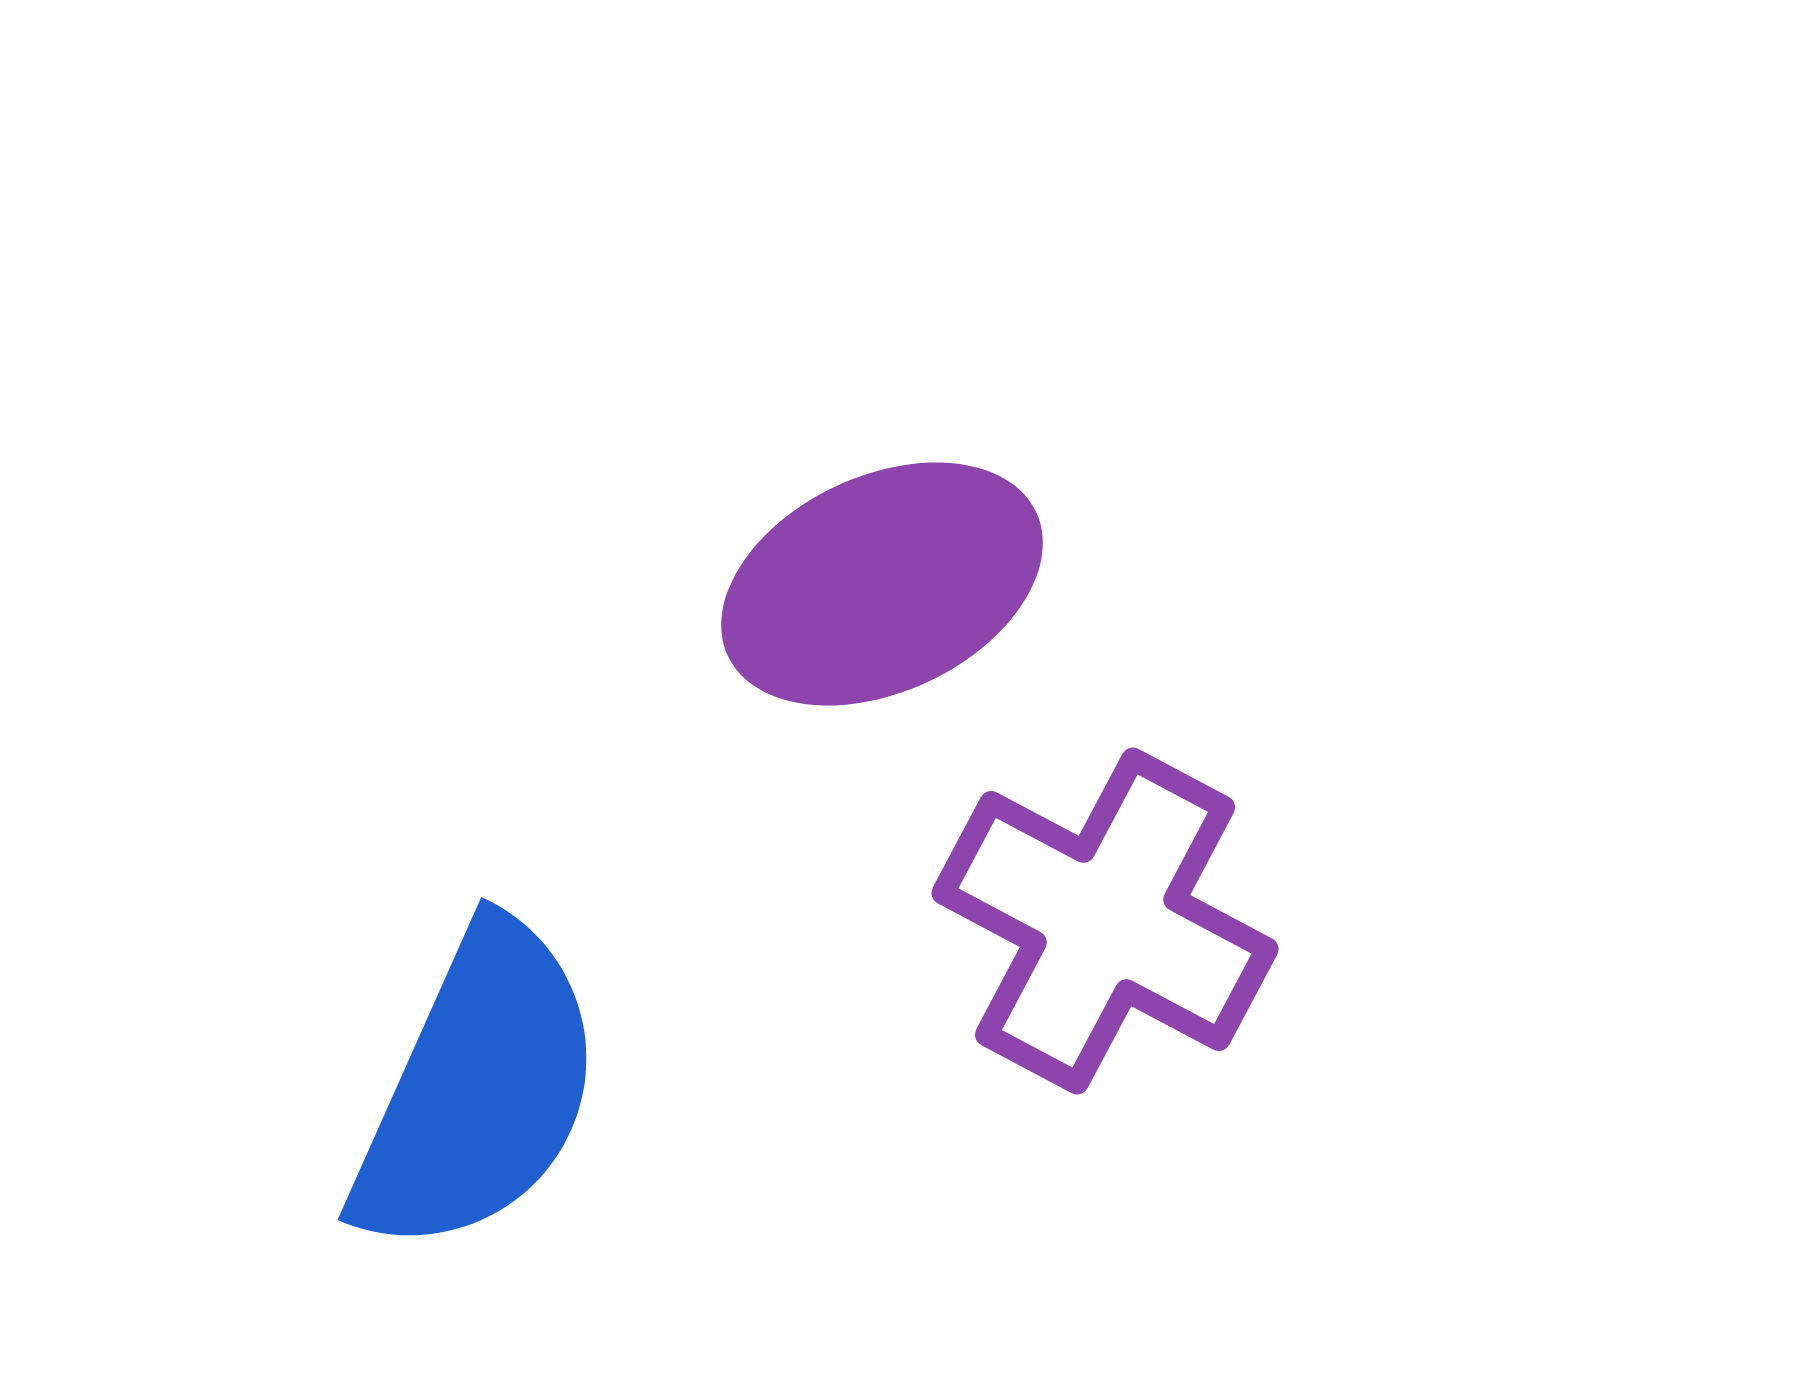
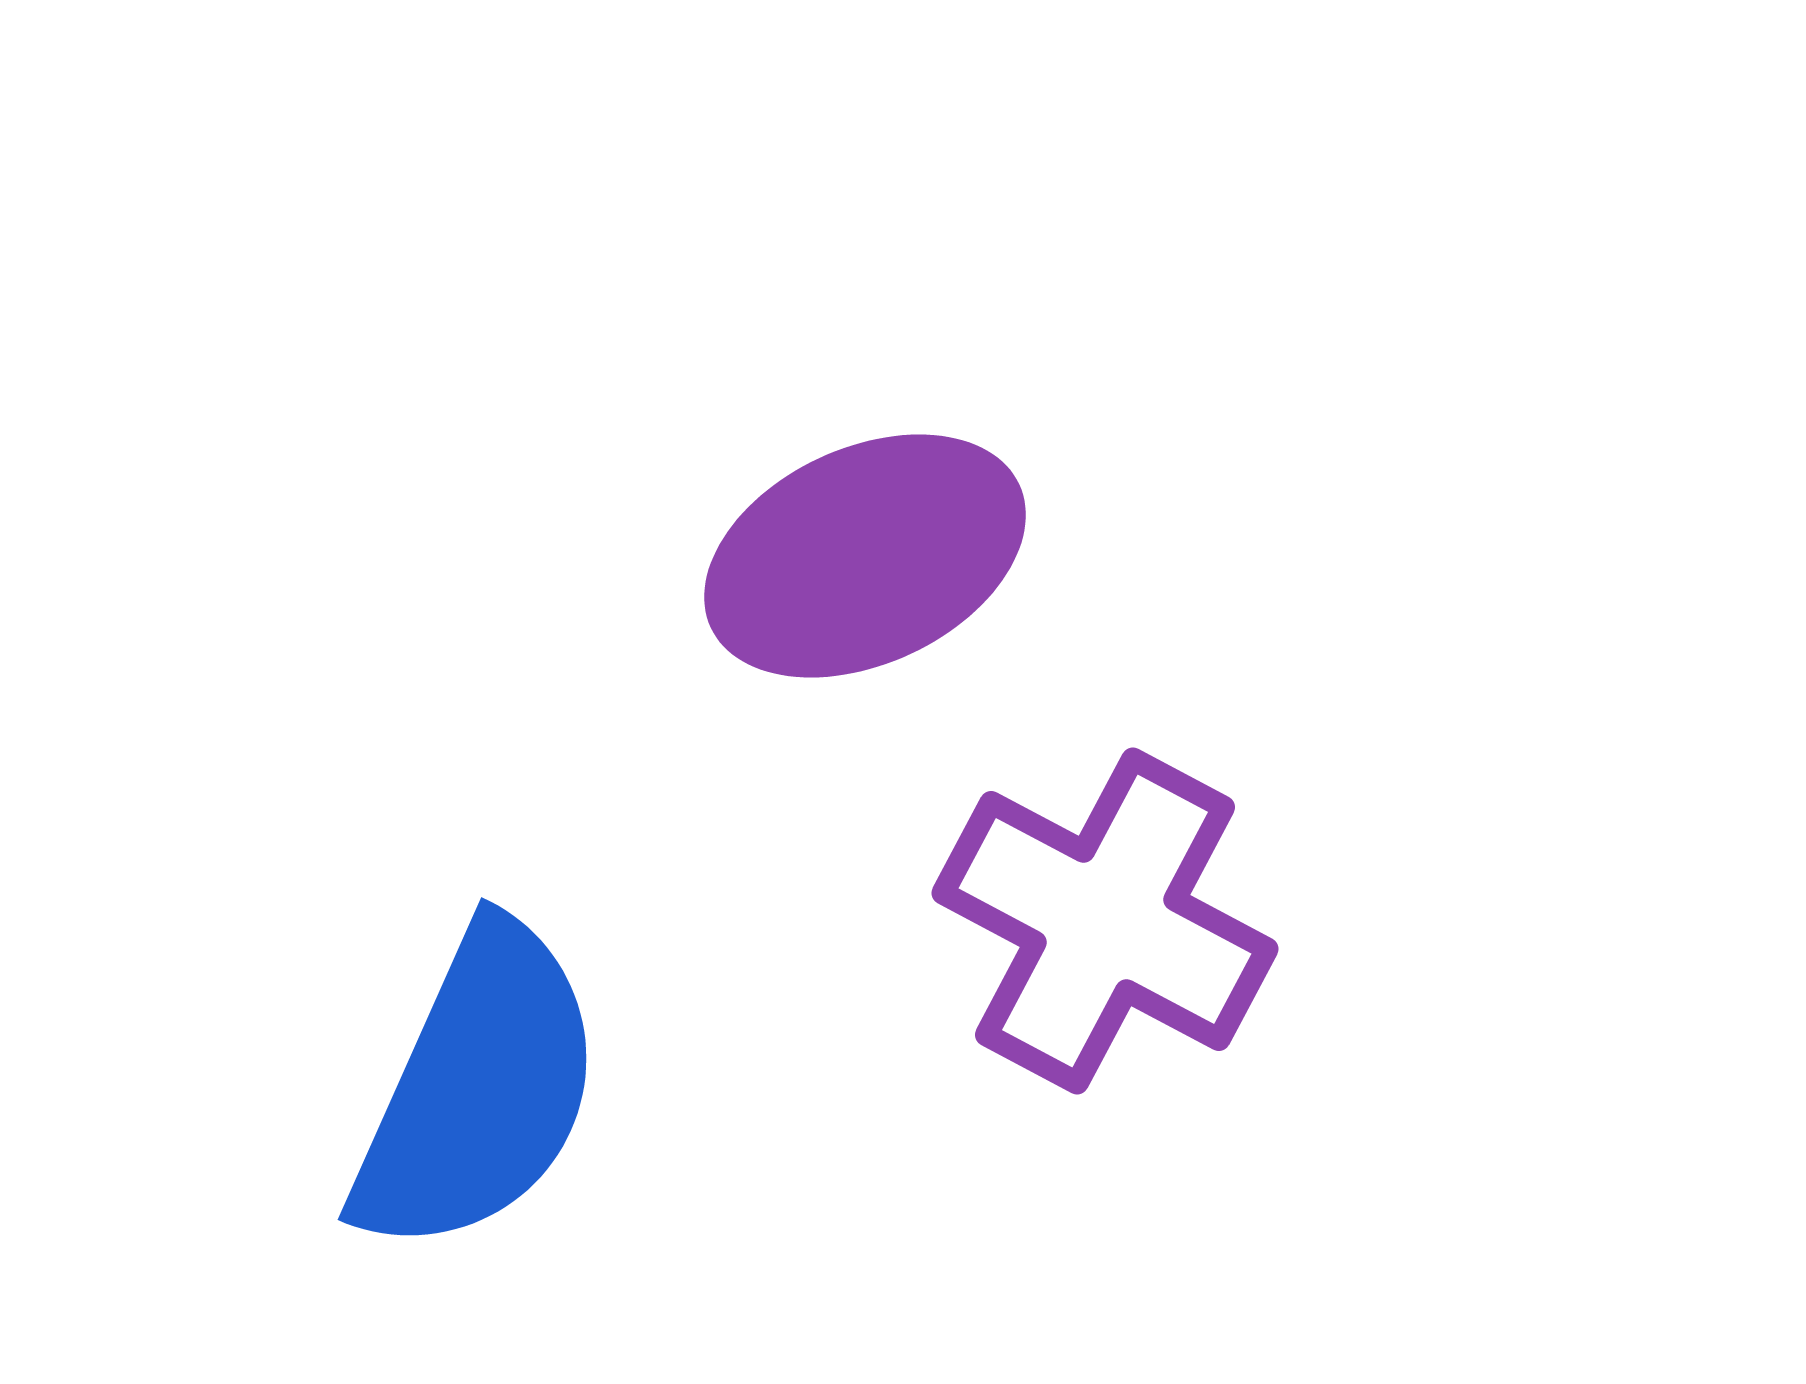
purple ellipse: moved 17 px left, 28 px up
